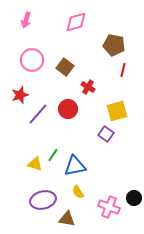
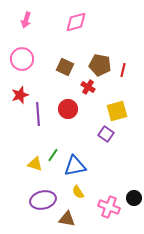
brown pentagon: moved 14 px left, 20 px down
pink circle: moved 10 px left, 1 px up
brown square: rotated 12 degrees counterclockwise
purple line: rotated 45 degrees counterclockwise
